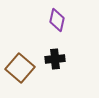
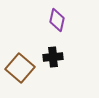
black cross: moved 2 px left, 2 px up
